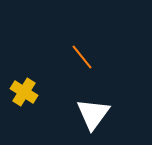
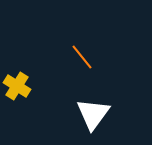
yellow cross: moved 7 px left, 6 px up
